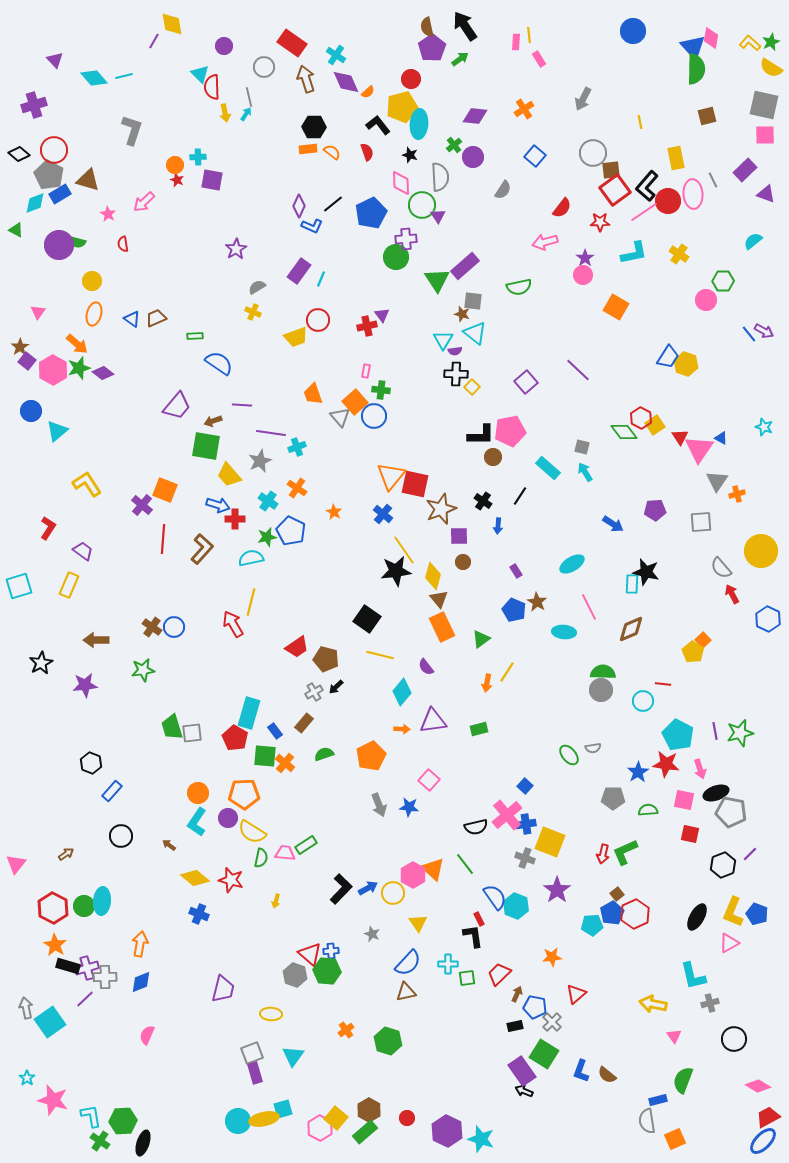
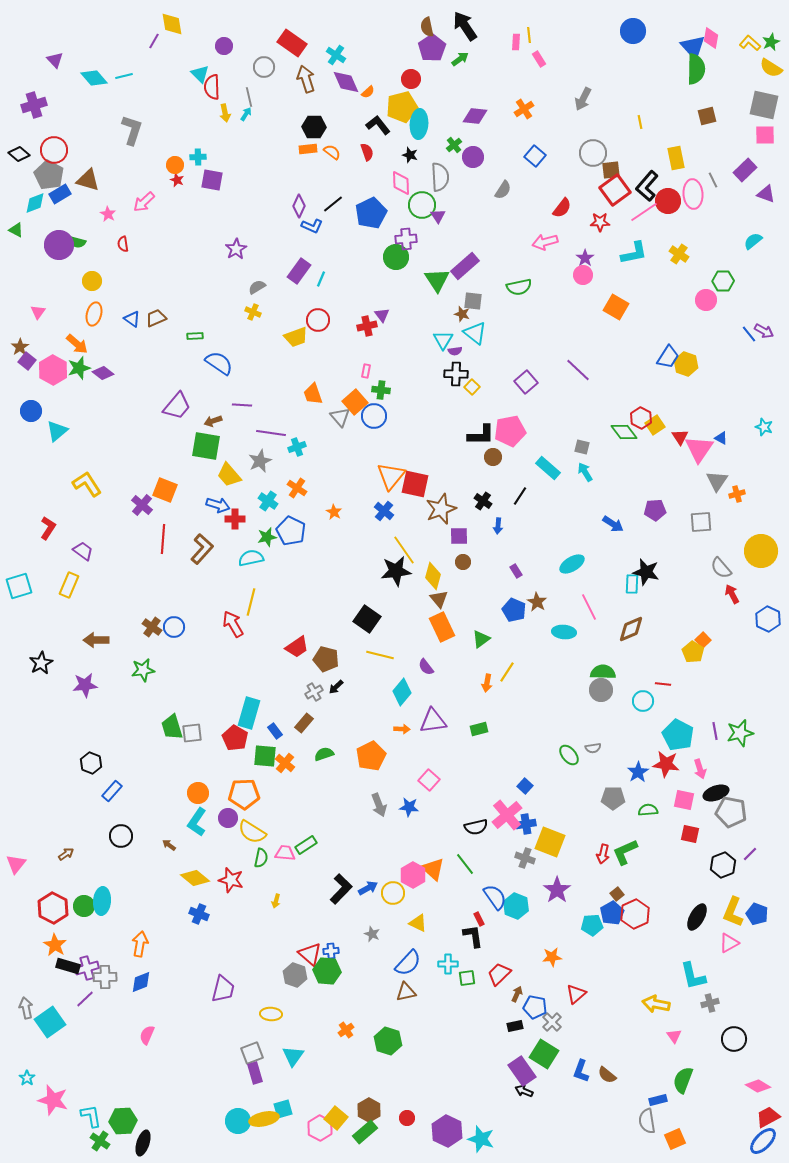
blue cross at (383, 514): moved 1 px right, 3 px up
yellow triangle at (418, 923): rotated 30 degrees counterclockwise
yellow arrow at (653, 1004): moved 3 px right
